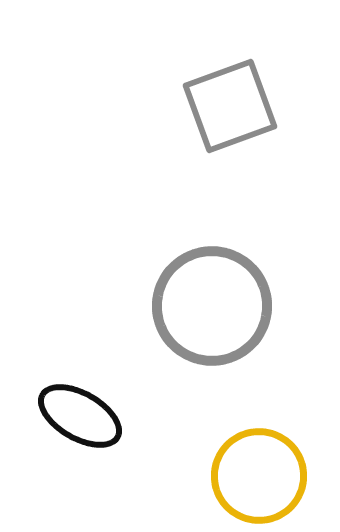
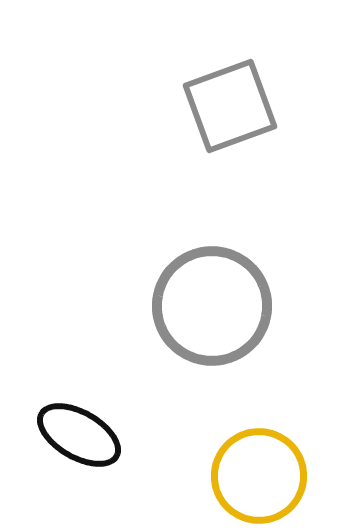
black ellipse: moved 1 px left, 19 px down
